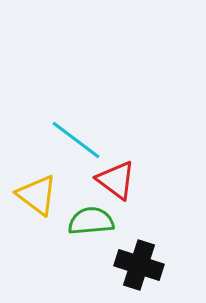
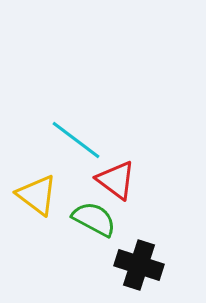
green semicircle: moved 3 px right, 2 px up; rotated 33 degrees clockwise
